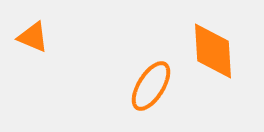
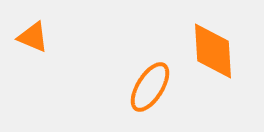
orange ellipse: moved 1 px left, 1 px down
